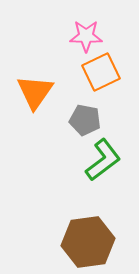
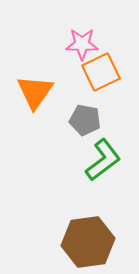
pink star: moved 4 px left, 8 px down
